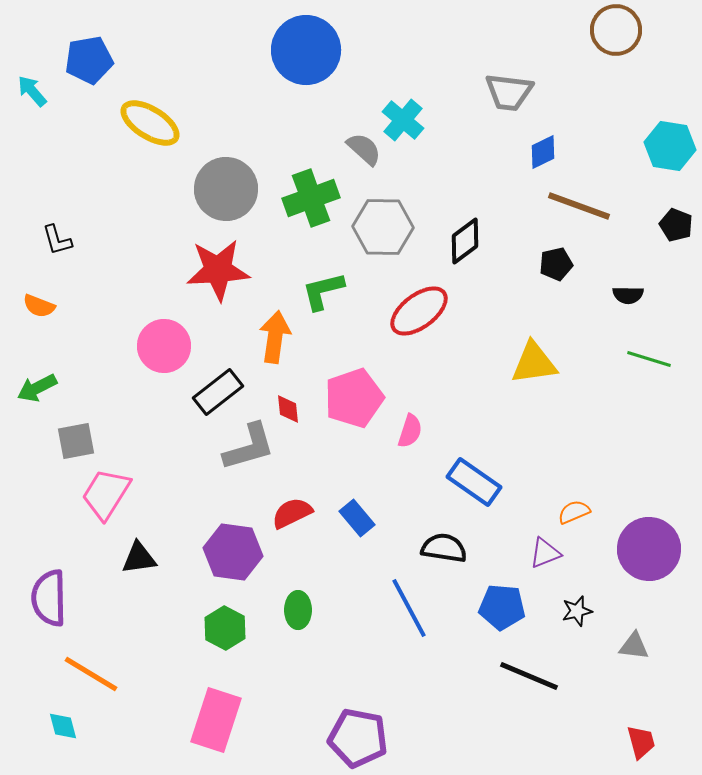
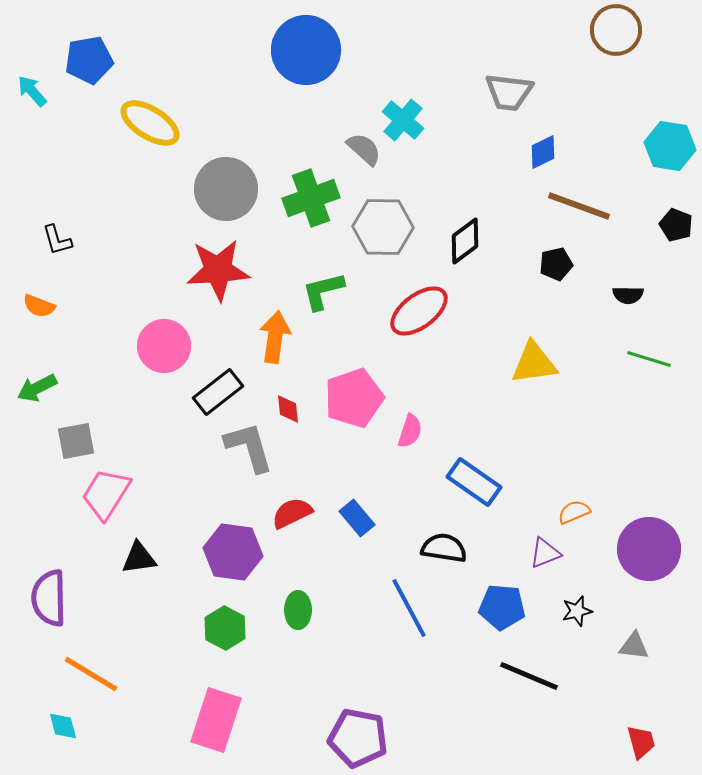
gray L-shape at (249, 447): rotated 90 degrees counterclockwise
